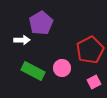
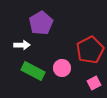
white arrow: moved 5 px down
pink square: moved 1 px down
